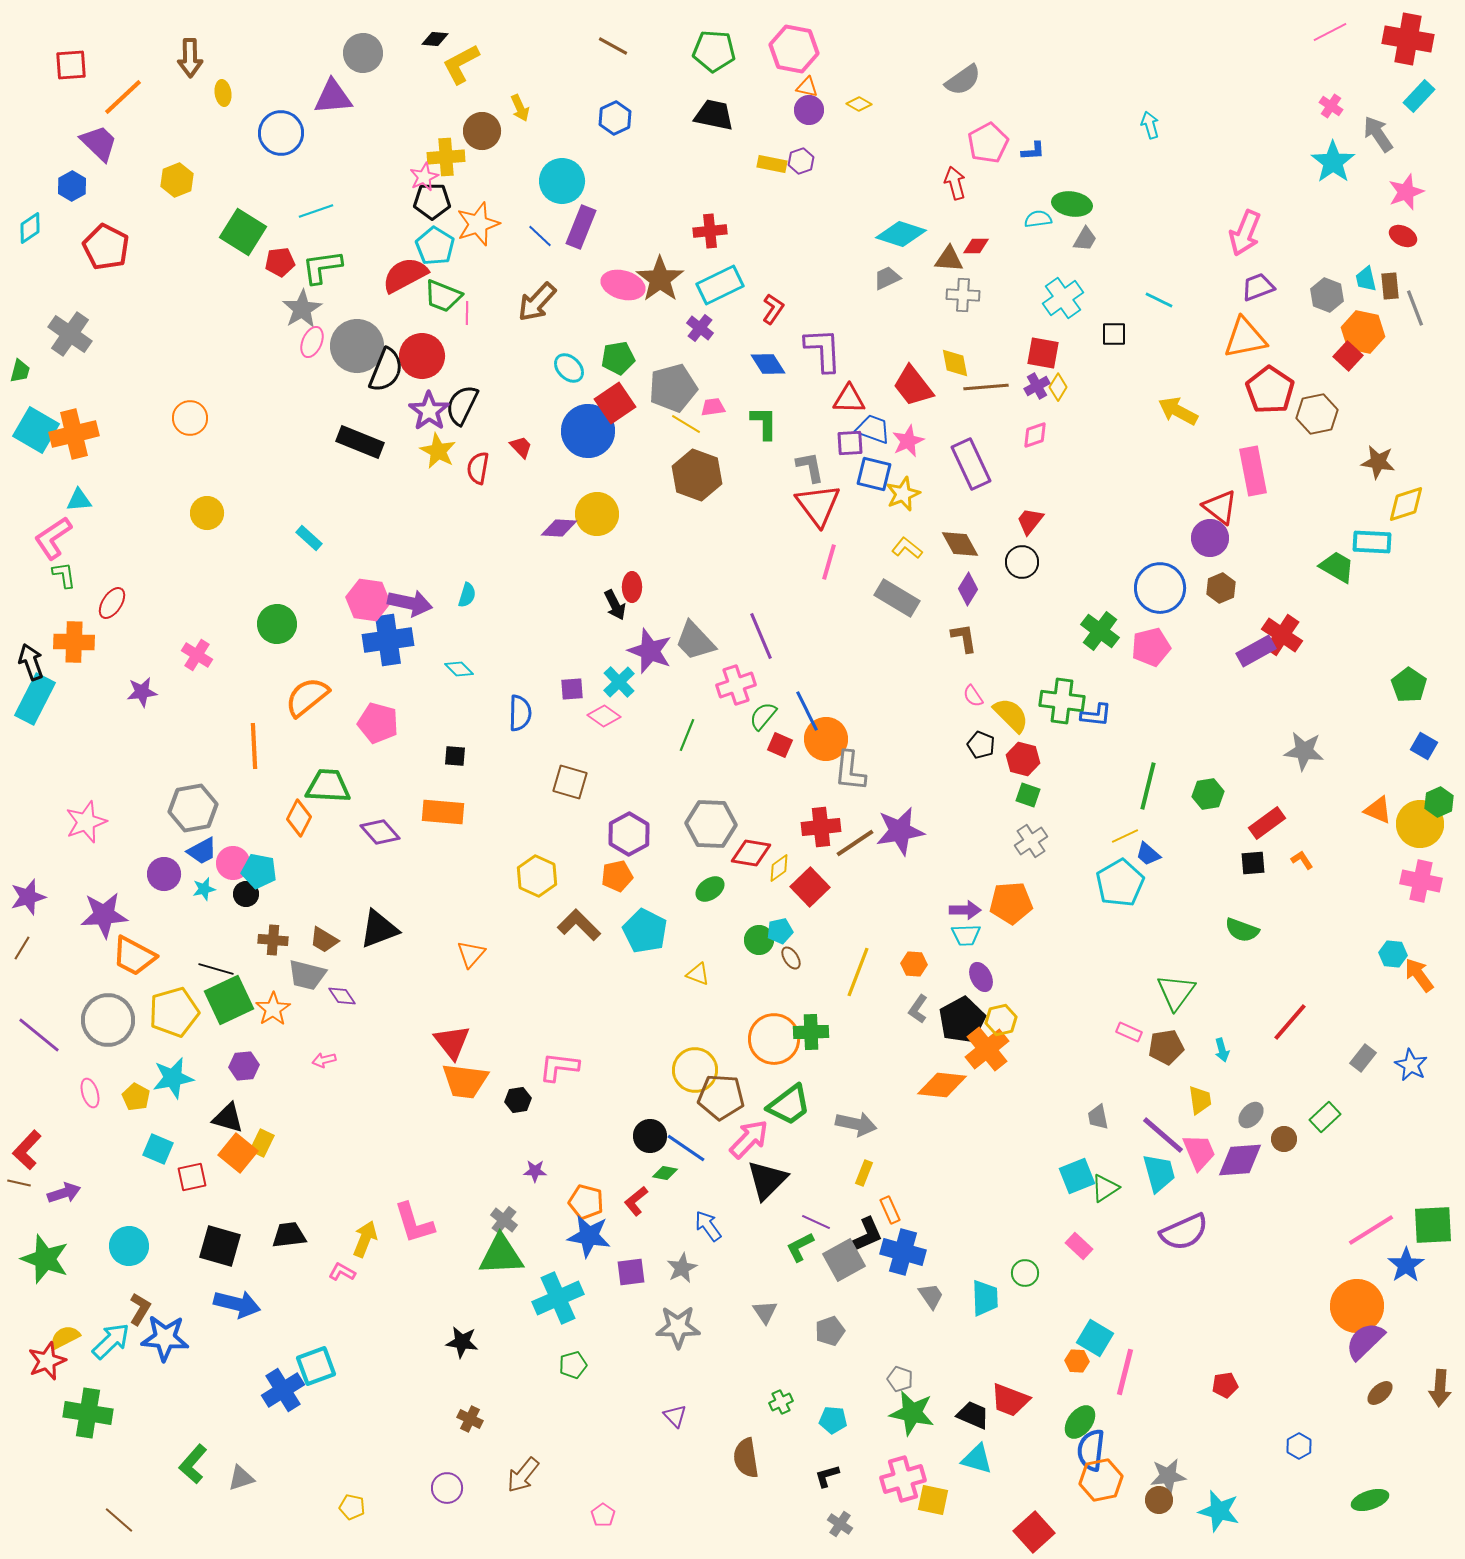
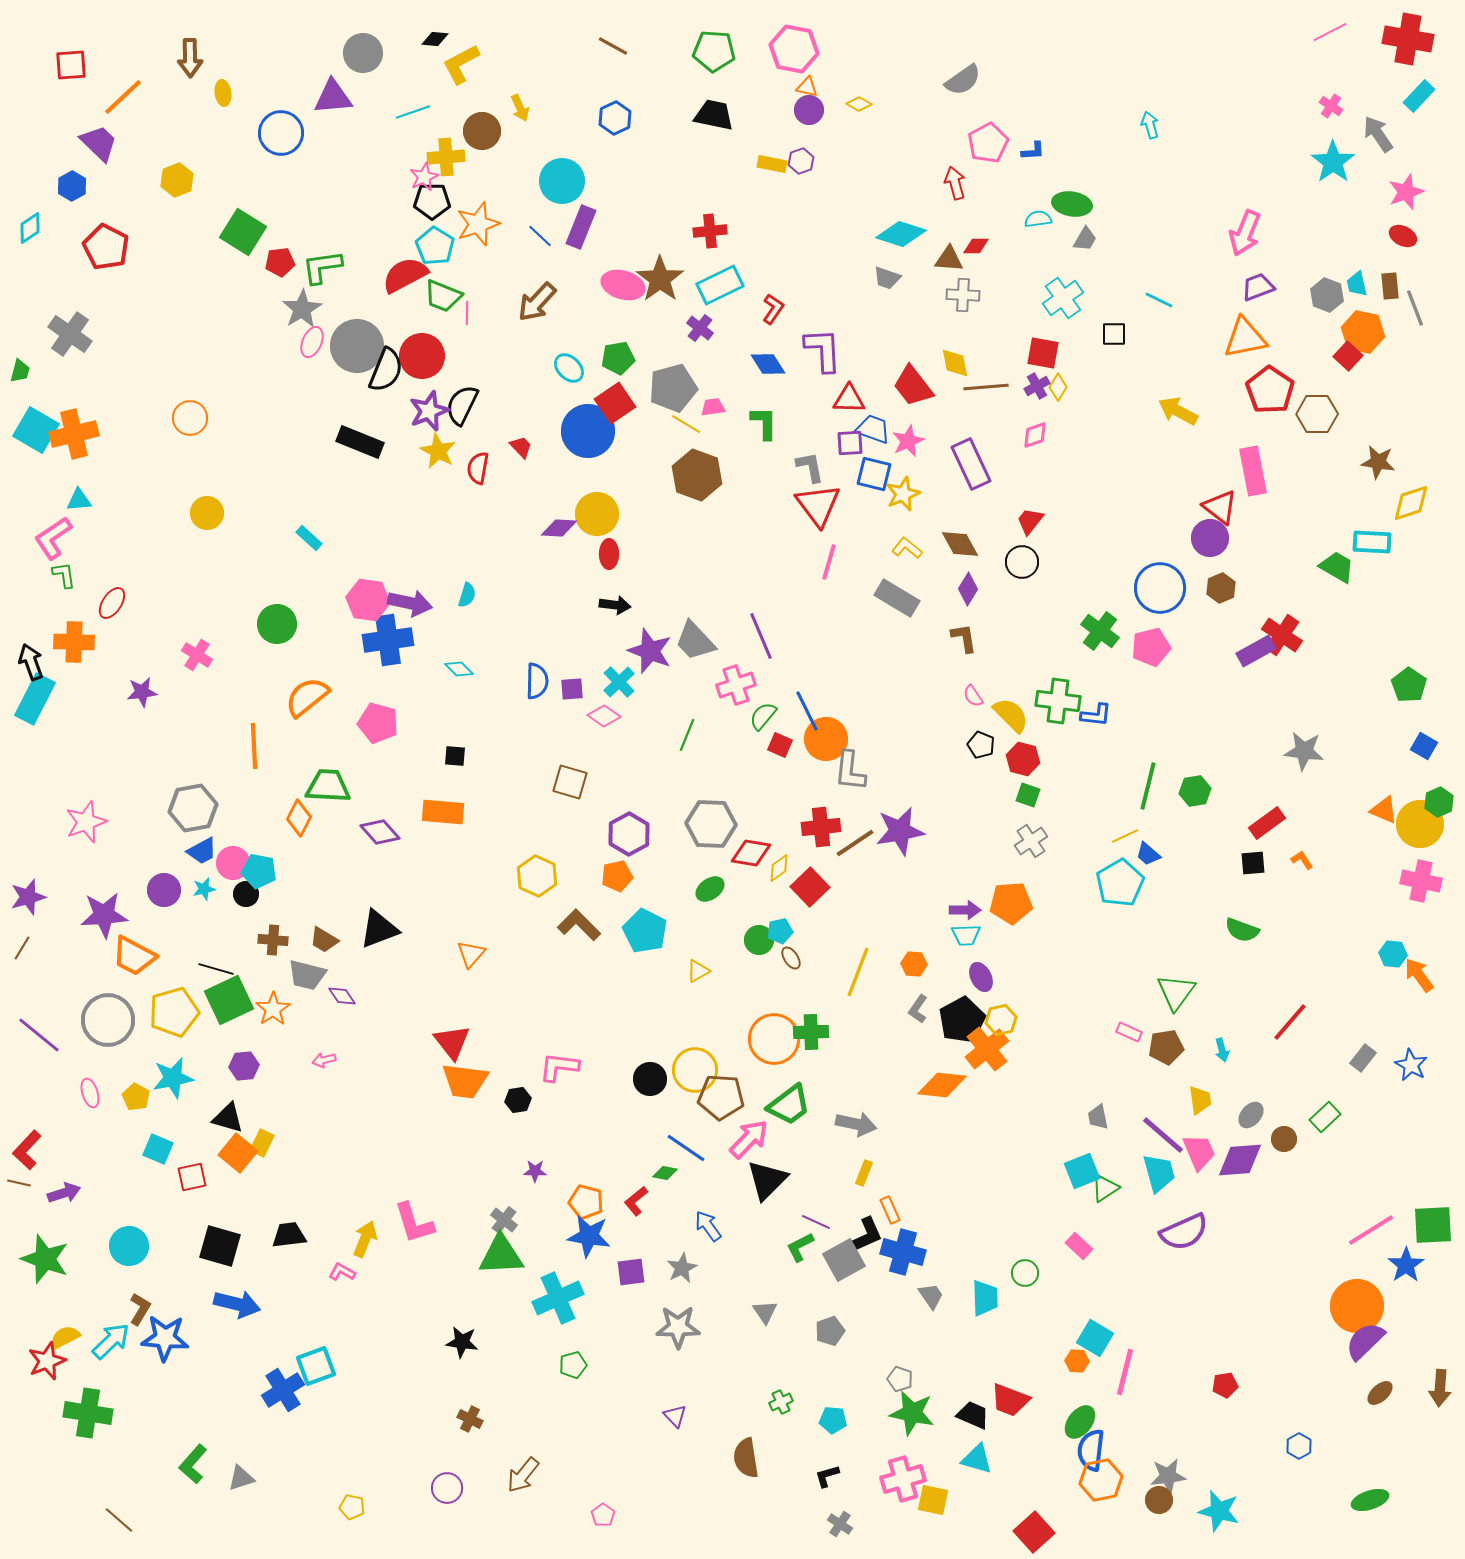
cyan line at (316, 211): moved 97 px right, 99 px up
gray trapezoid at (887, 278): rotated 136 degrees counterclockwise
cyan trapezoid at (1366, 279): moved 9 px left, 5 px down
purple star at (429, 411): rotated 15 degrees clockwise
brown hexagon at (1317, 414): rotated 12 degrees clockwise
yellow diamond at (1406, 504): moved 5 px right, 1 px up
red ellipse at (632, 587): moved 23 px left, 33 px up
black arrow at (615, 605): rotated 56 degrees counterclockwise
green cross at (1062, 701): moved 4 px left
blue semicircle at (520, 713): moved 17 px right, 32 px up
green hexagon at (1208, 794): moved 13 px left, 3 px up
orange triangle at (1378, 810): moved 6 px right
purple circle at (164, 874): moved 16 px down
yellow triangle at (698, 974): moved 3 px up; rotated 50 degrees counterclockwise
black circle at (650, 1136): moved 57 px up
cyan square at (1077, 1176): moved 5 px right, 5 px up
